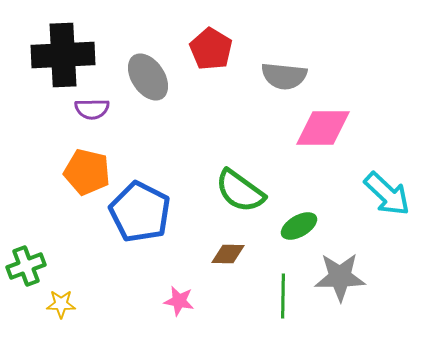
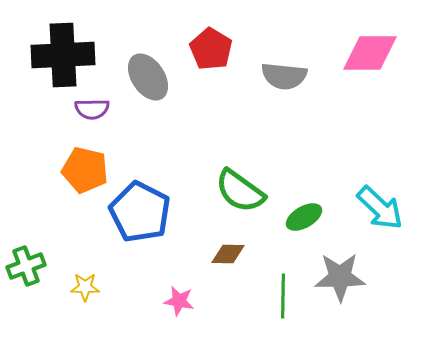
pink diamond: moved 47 px right, 75 px up
orange pentagon: moved 2 px left, 2 px up
cyan arrow: moved 7 px left, 14 px down
green ellipse: moved 5 px right, 9 px up
yellow star: moved 24 px right, 17 px up
